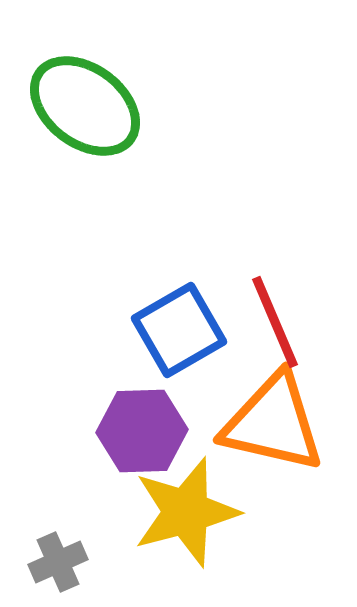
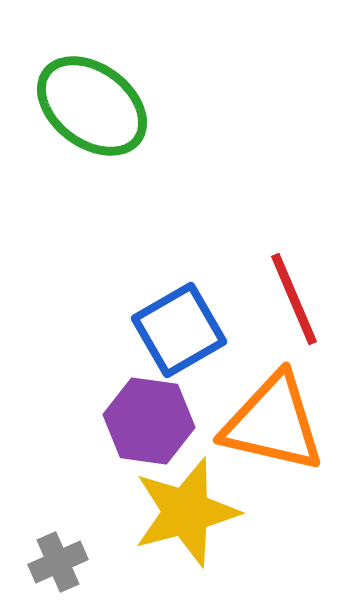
green ellipse: moved 7 px right
red line: moved 19 px right, 23 px up
purple hexagon: moved 7 px right, 10 px up; rotated 10 degrees clockwise
